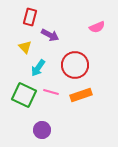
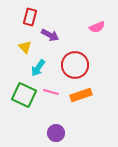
purple circle: moved 14 px right, 3 px down
